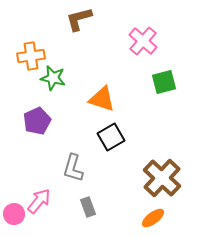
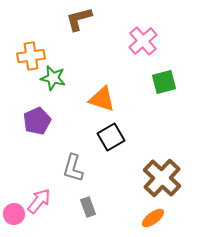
pink cross: rotated 8 degrees clockwise
